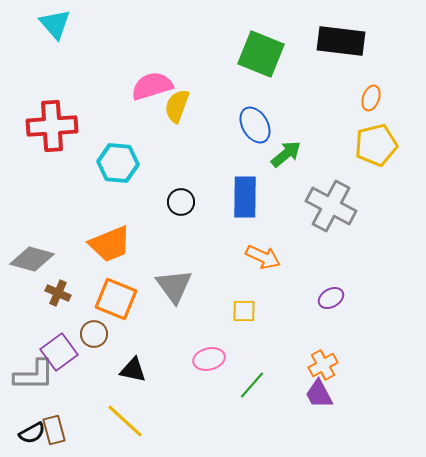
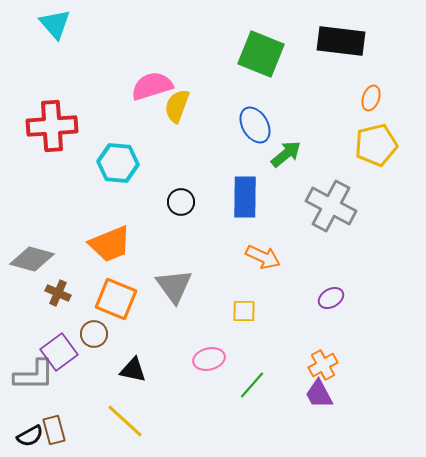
black semicircle: moved 2 px left, 3 px down
